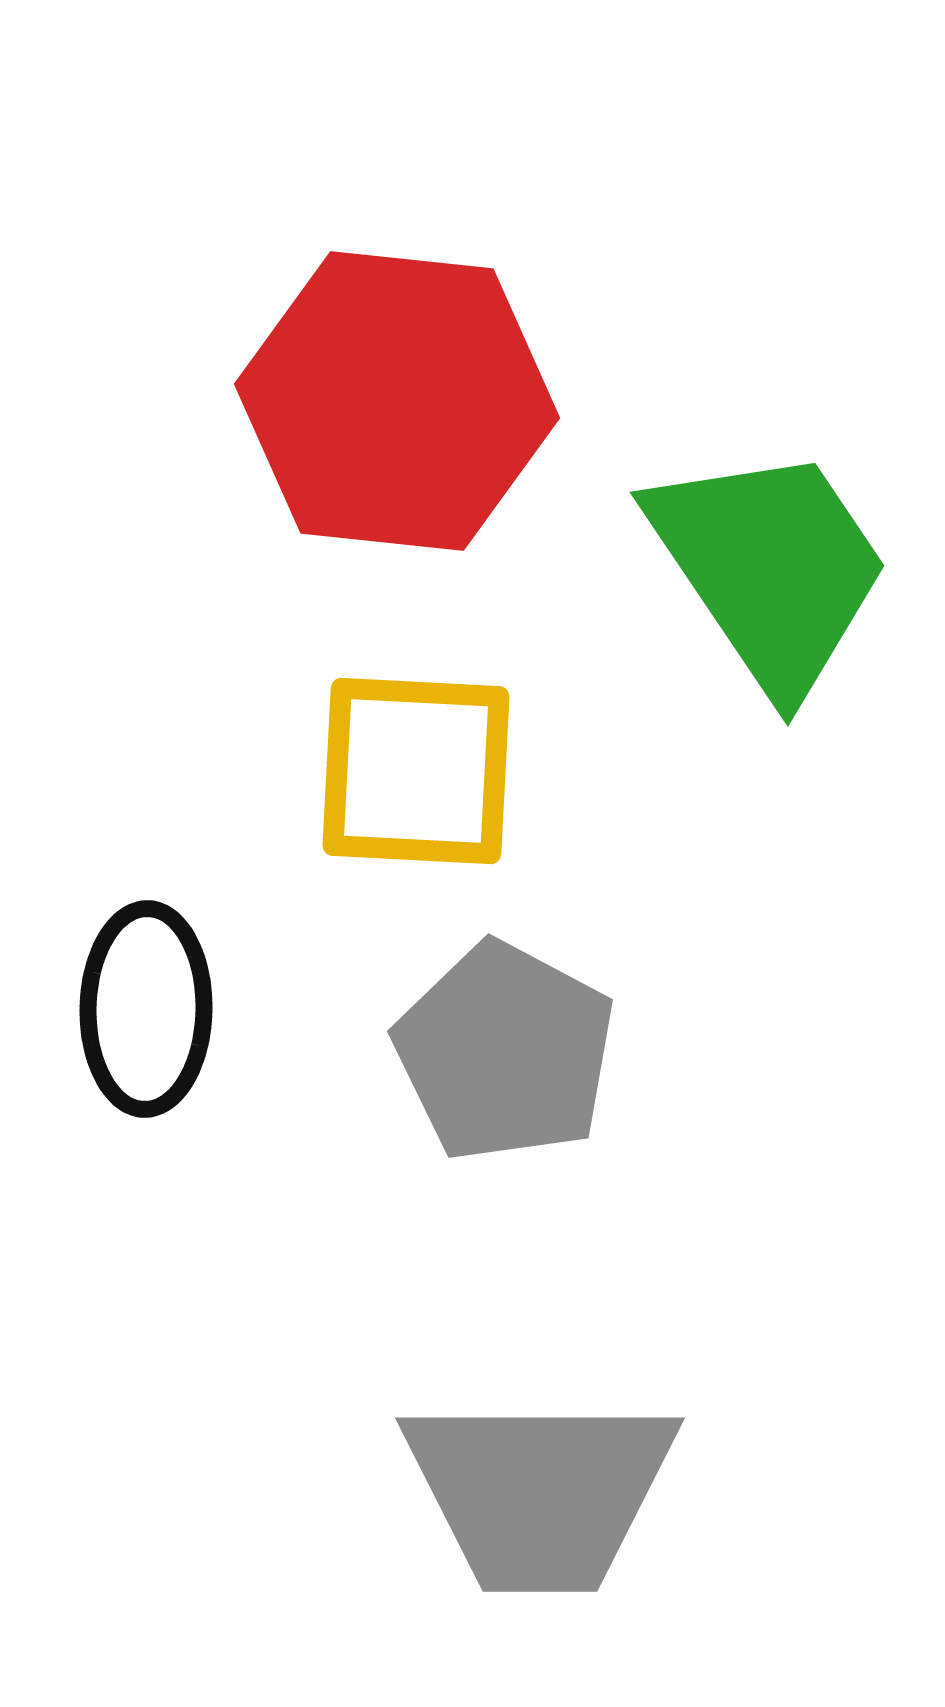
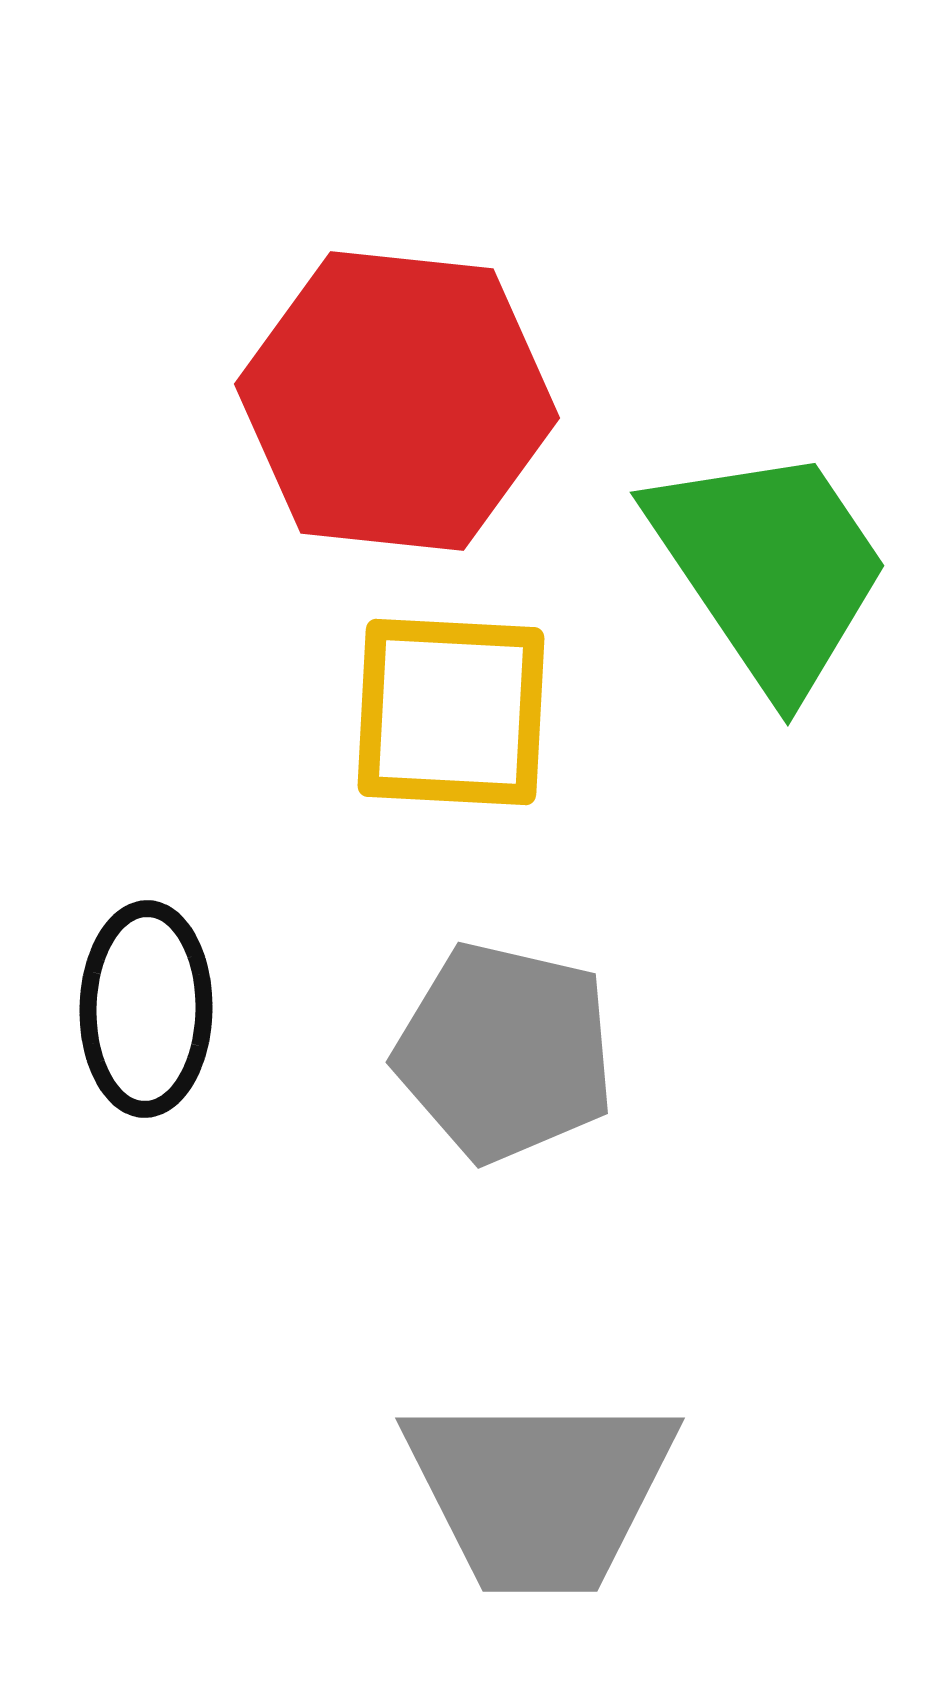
yellow square: moved 35 px right, 59 px up
gray pentagon: rotated 15 degrees counterclockwise
